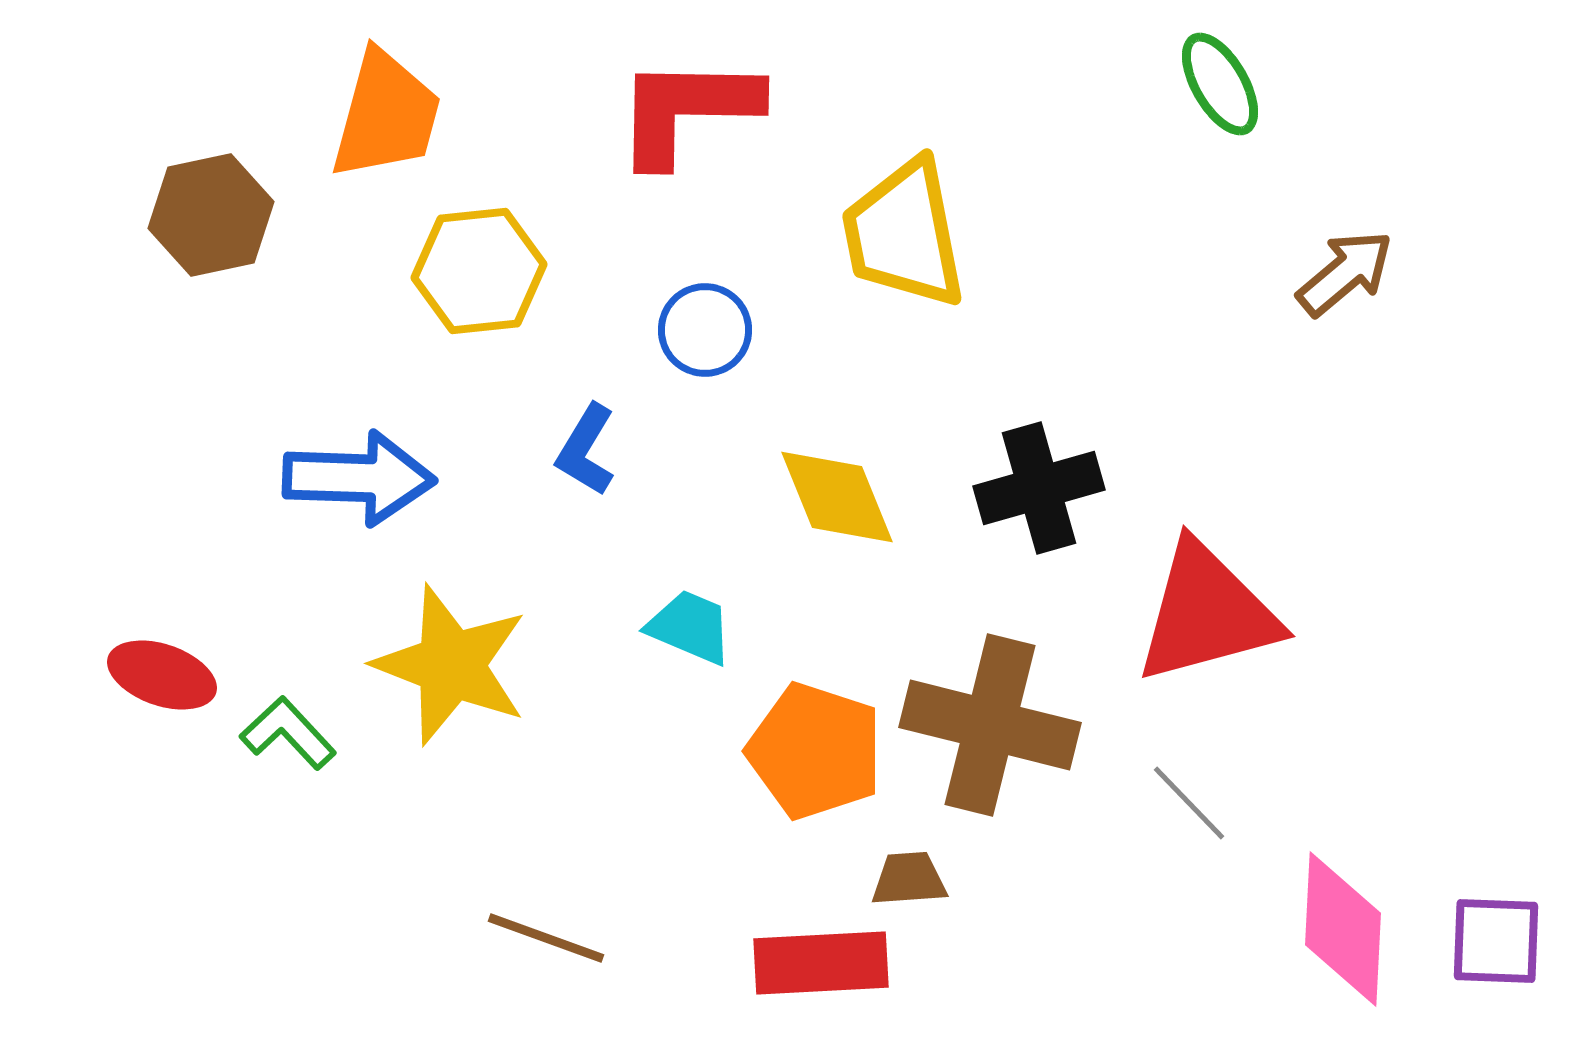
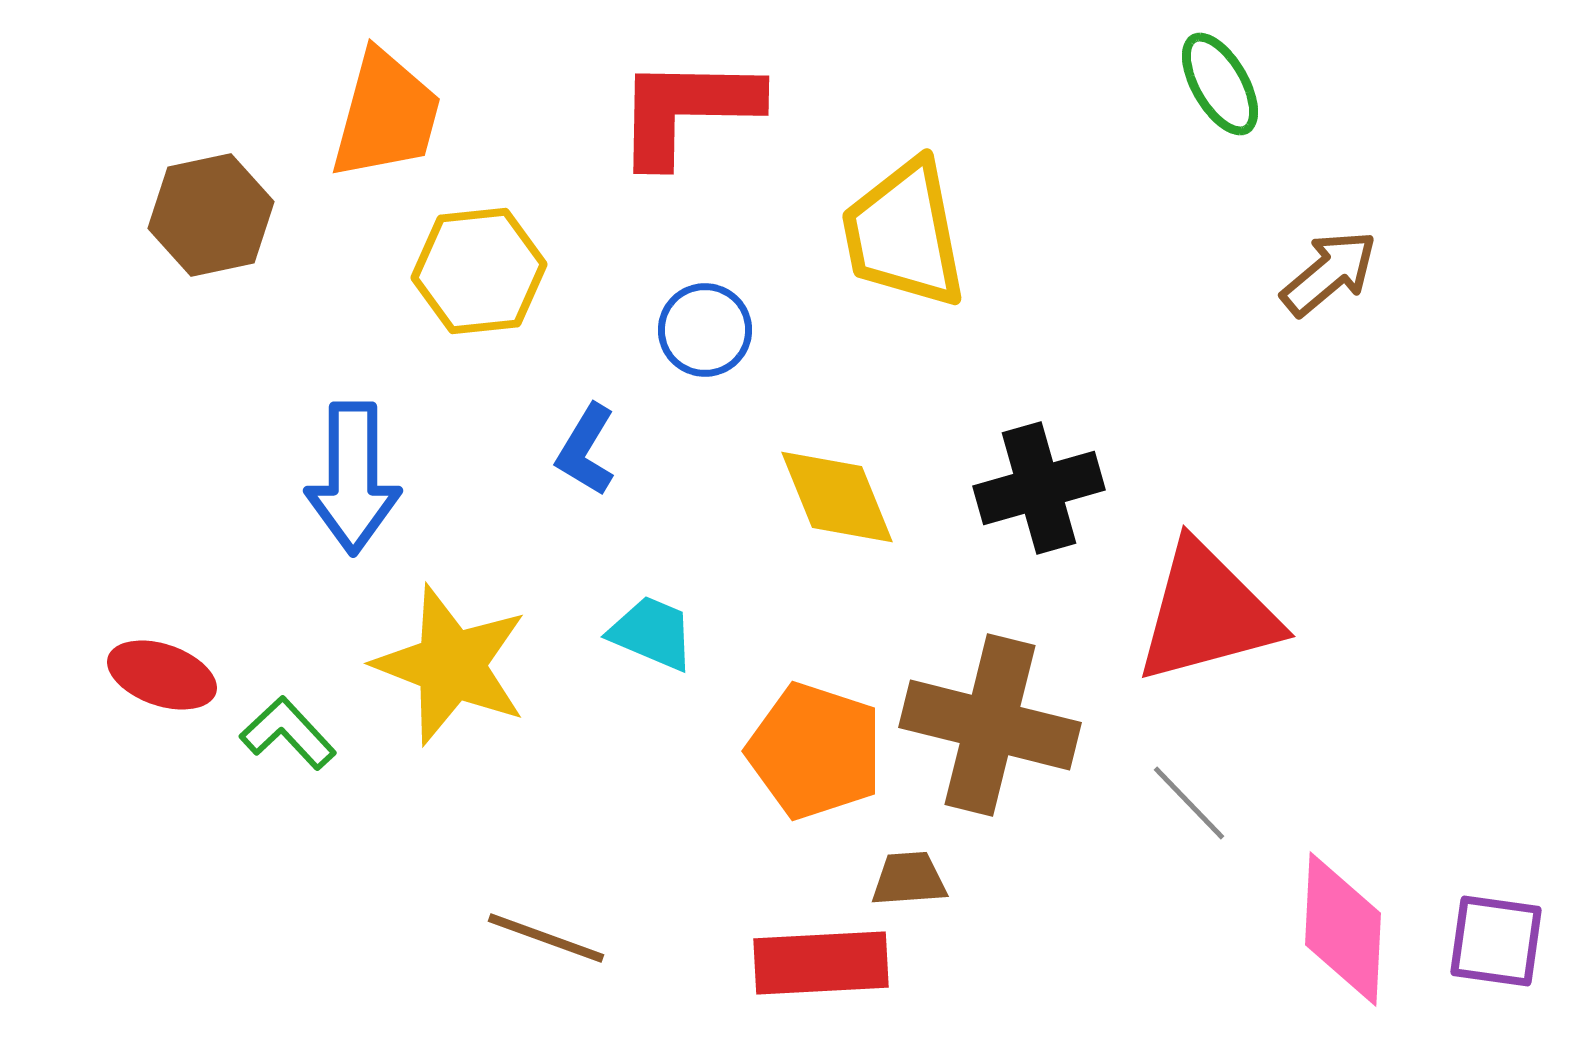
brown arrow: moved 16 px left
blue arrow: moved 6 px left; rotated 88 degrees clockwise
cyan trapezoid: moved 38 px left, 6 px down
purple square: rotated 6 degrees clockwise
